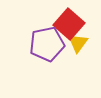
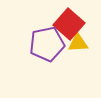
yellow triangle: rotated 50 degrees clockwise
